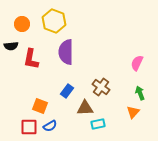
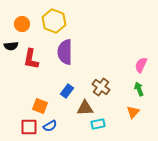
purple semicircle: moved 1 px left
pink semicircle: moved 4 px right, 2 px down
green arrow: moved 1 px left, 4 px up
